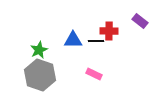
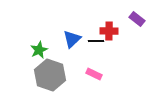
purple rectangle: moved 3 px left, 2 px up
blue triangle: moved 1 px left, 1 px up; rotated 42 degrees counterclockwise
gray hexagon: moved 10 px right
